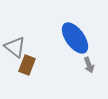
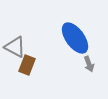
gray triangle: rotated 10 degrees counterclockwise
gray arrow: moved 1 px up
